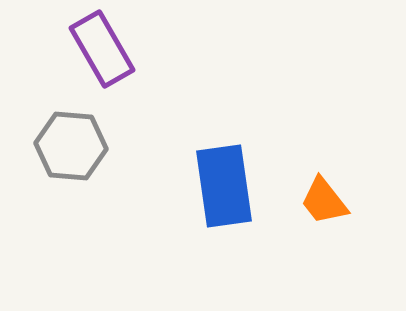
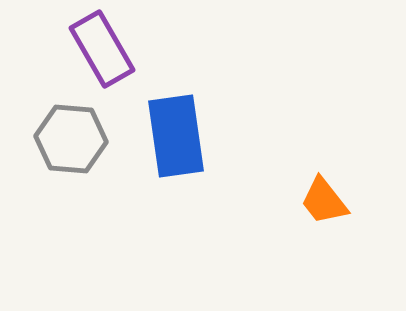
gray hexagon: moved 7 px up
blue rectangle: moved 48 px left, 50 px up
